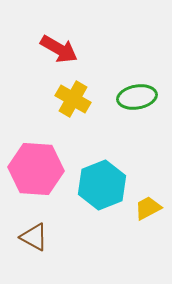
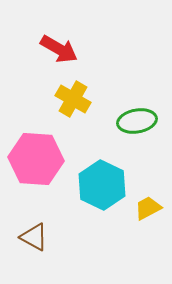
green ellipse: moved 24 px down
pink hexagon: moved 10 px up
cyan hexagon: rotated 12 degrees counterclockwise
